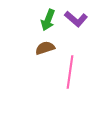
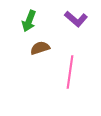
green arrow: moved 19 px left, 1 px down
brown semicircle: moved 5 px left
